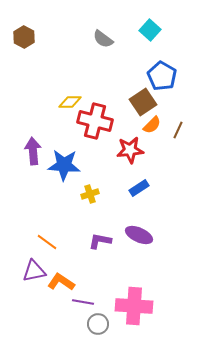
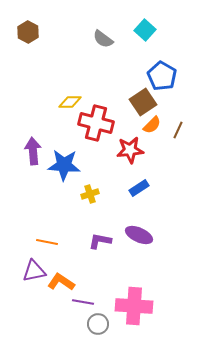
cyan square: moved 5 px left
brown hexagon: moved 4 px right, 5 px up
red cross: moved 1 px right, 2 px down
orange line: rotated 25 degrees counterclockwise
